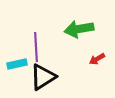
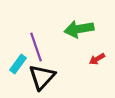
purple line: rotated 16 degrees counterclockwise
cyan rectangle: moved 1 px right; rotated 42 degrees counterclockwise
black triangle: moved 1 px left; rotated 16 degrees counterclockwise
